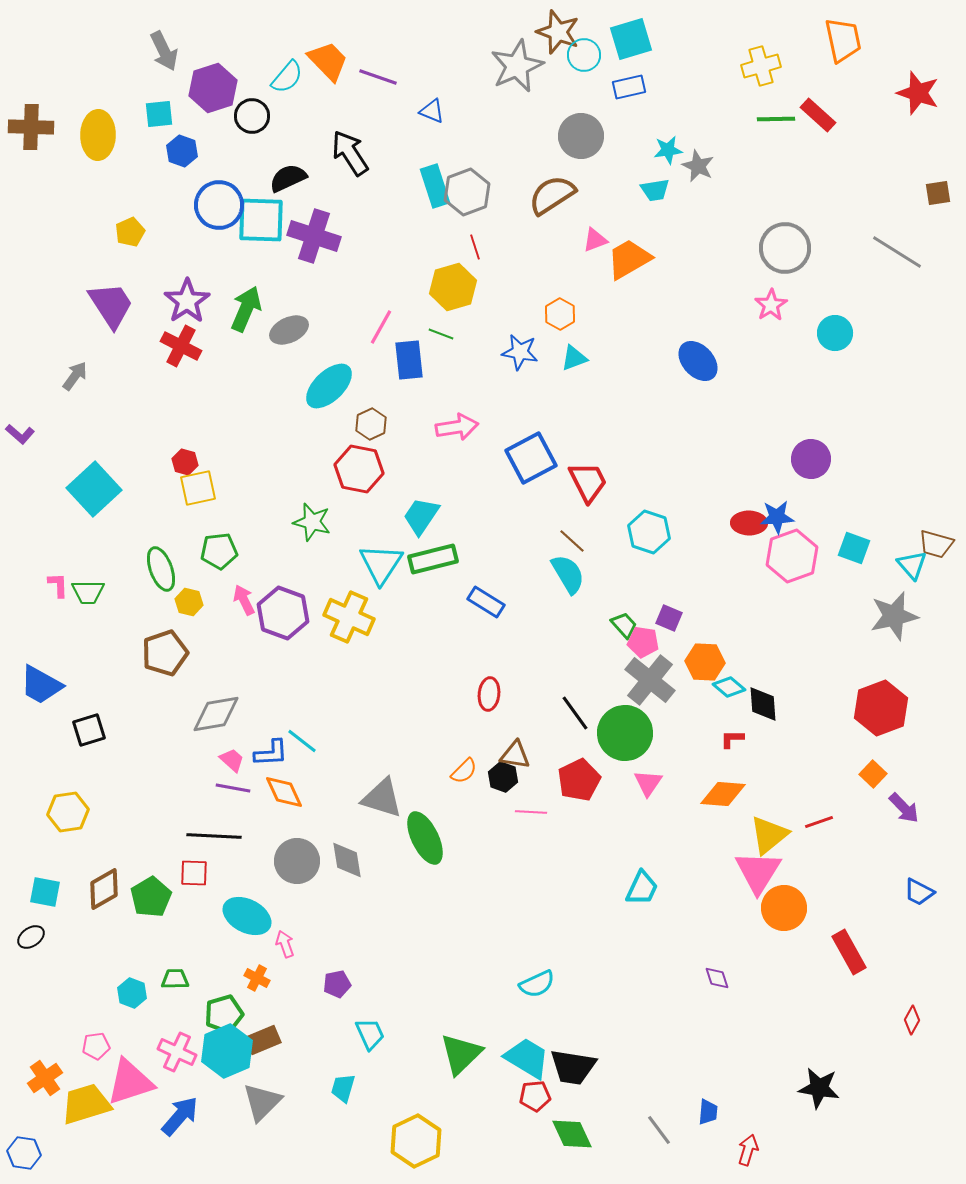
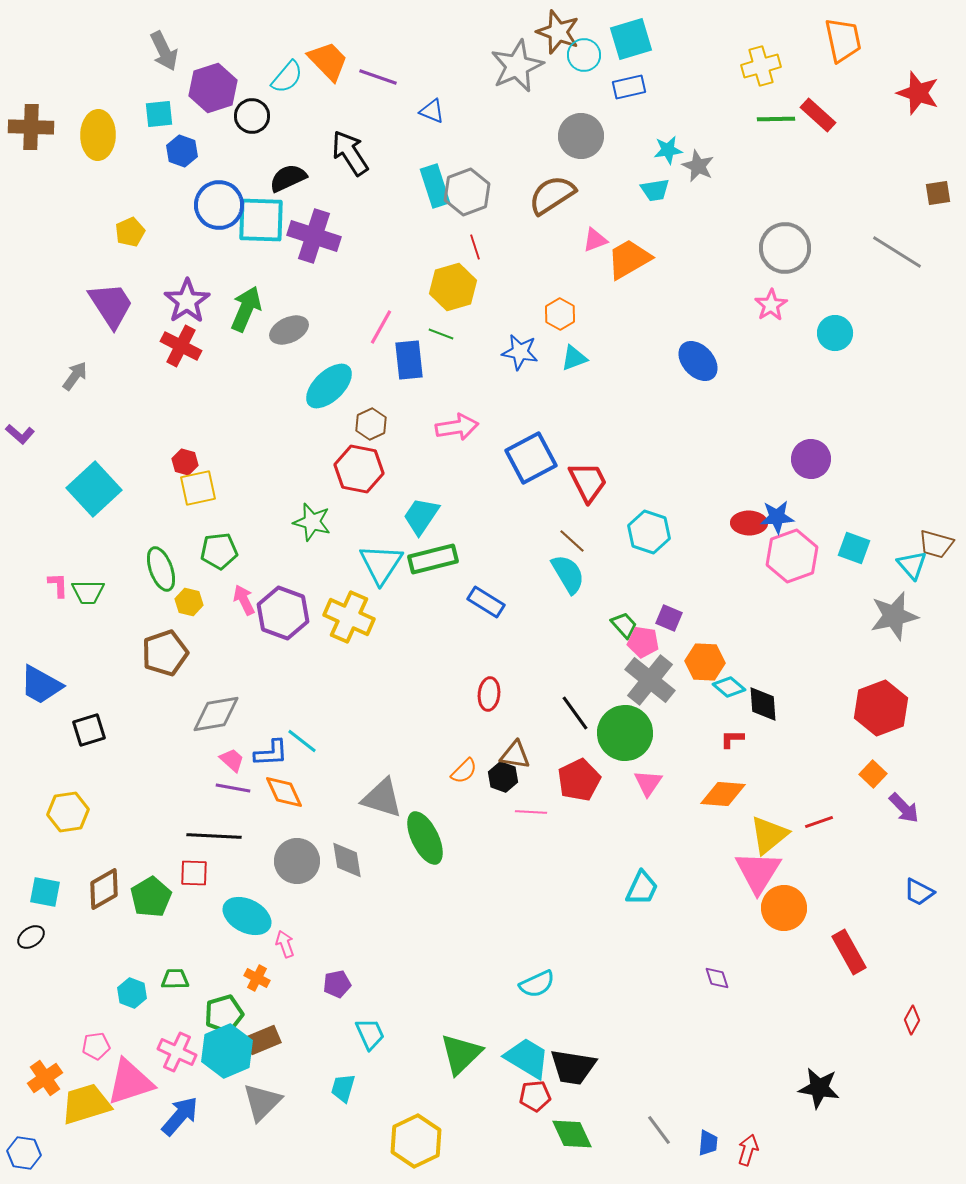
blue trapezoid at (708, 1112): moved 31 px down
